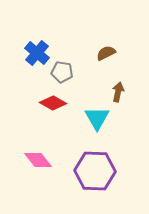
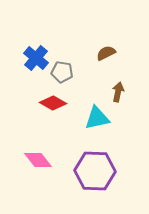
blue cross: moved 1 px left, 5 px down
cyan triangle: rotated 48 degrees clockwise
